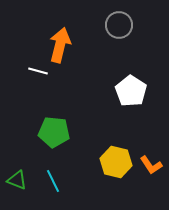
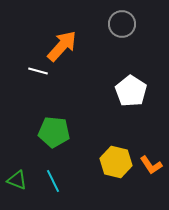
gray circle: moved 3 px right, 1 px up
orange arrow: moved 2 px right, 1 px down; rotated 28 degrees clockwise
